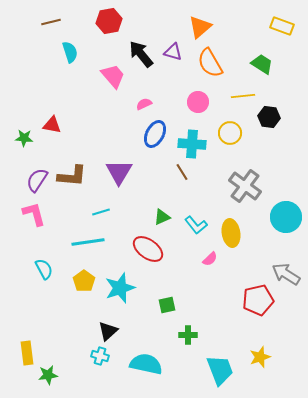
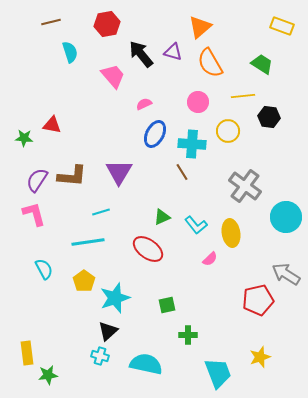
red hexagon at (109, 21): moved 2 px left, 3 px down
yellow circle at (230, 133): moved 2 px left, 2 px up
cyan star at (120, 288): moved 5 px left, 10 px down
cyan trapezoid at (220, 370): moved 2 px left, 3 px down
